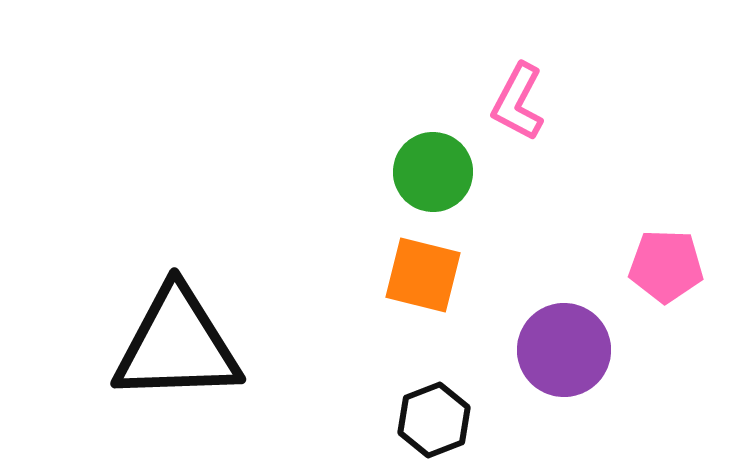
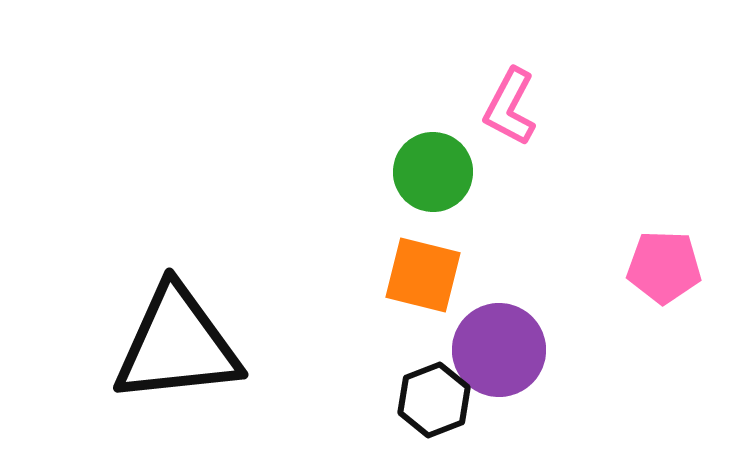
pink L-shape: moved 8 px left, 5 px down
pink pentagon: moved 2 px left, 1 px down
black triangle: rotated 4 degrees counterclockwise
purple circle: moved 65 px left
black hexagon: moved 20 px up
